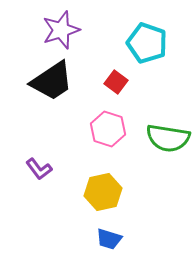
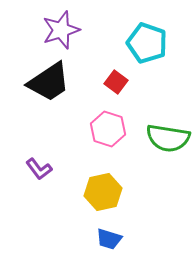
black trapezoid: moved 3 px left, 1 px down
